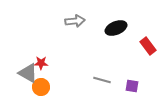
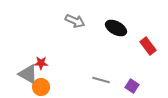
gray arrow: rotated 30 degrees clockwise
black ellipse: rotated 50 degrees clockwise
gray triangle: moved 1 px down
gray line: moved 1 px left
purple square: rotated 24 degrees clockwise
